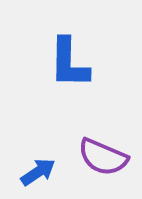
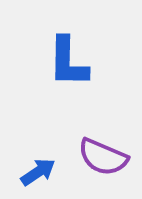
blue L-shape: moved 1 px left, 1 px up
